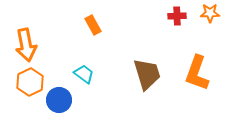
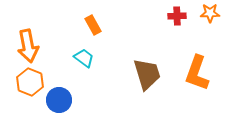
orange arrow: moved 2 px right, 1 px down
cyan trapezoid: moved 16 px up
orange hexagon: rotated 12 degrees counterclockwise
